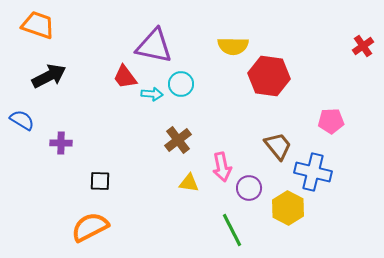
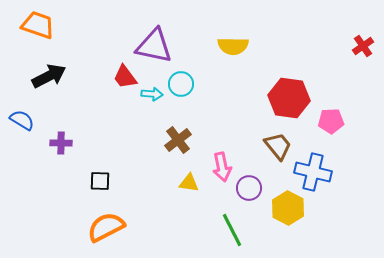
red hexagon: moved 20 px right, 22 px down
orange semicircle: moved 16 px right
